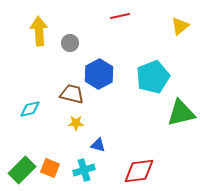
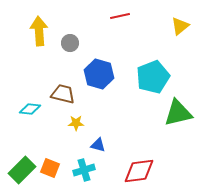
blue hexagon: rotated 16 degrees counterclockwise
brown trapezoid: moved 9 px left
cyan diamond: rotated 20 degrees clockwise
green triangle: moved 3 px left
